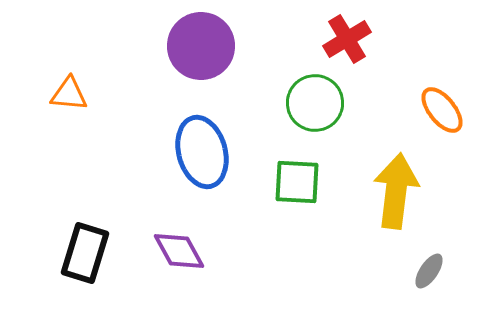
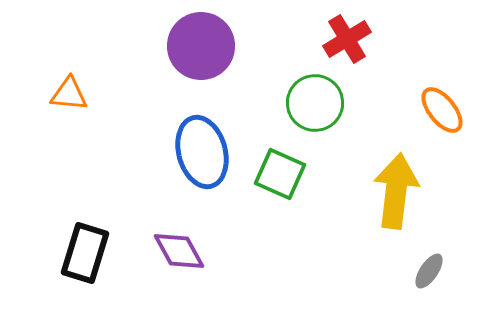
green square: moved 17 px left, 8 px up; rotated 21 degrees clockwise
